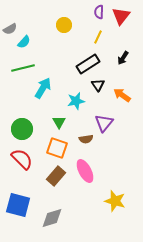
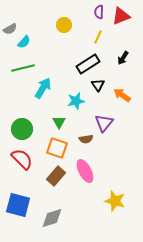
red triangle: rotated 30 degrees clockwise
